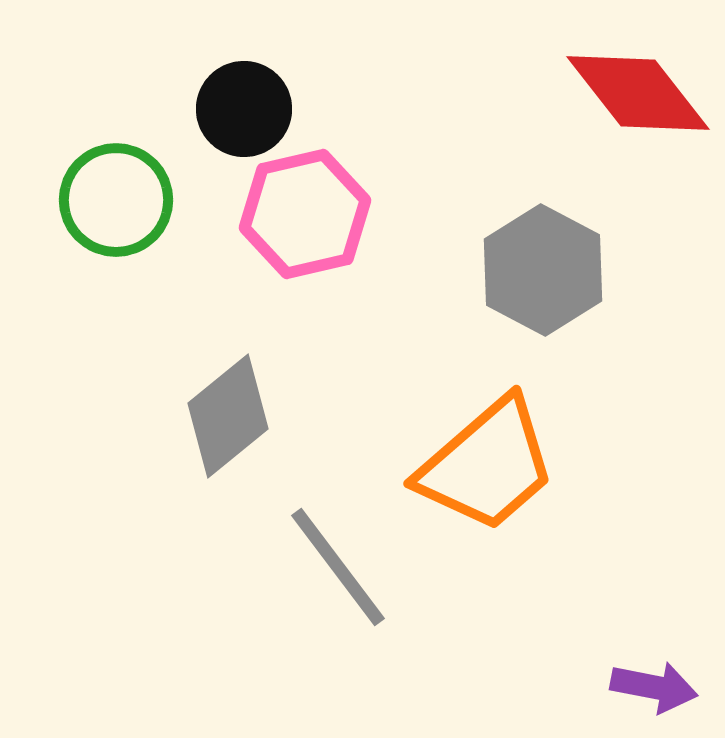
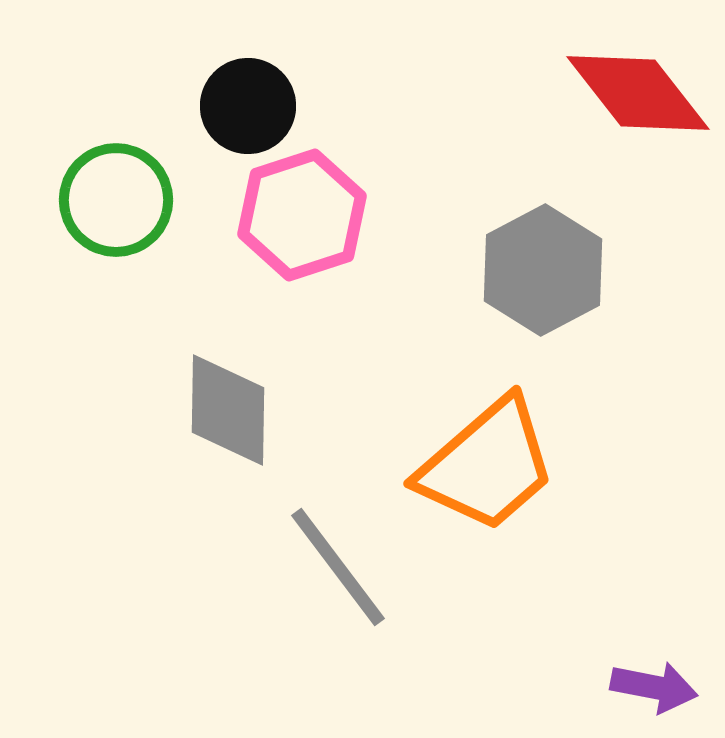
black circle: moved 4 px right, 3 px up
pink hexagon: moved 3 px left, 1 px down; rotated 5 degrees counterclockwise
gray hexagon: rotated 4 degrees clockwise
gray diamond: moved 6 px up; rotated 50 degrees counterclockwise
